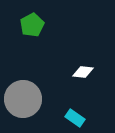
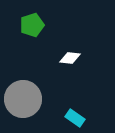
green pentagon: rotated 10 degrees clockwise
white diamond: moved 13 px left, 14 px up
